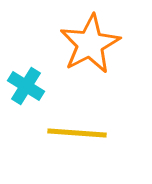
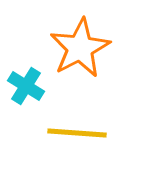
orange star: moved 10 px left, 4 px down
